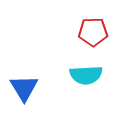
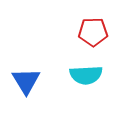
blue triangle: moved 2 px right, 7 px up
